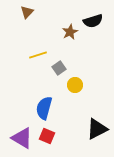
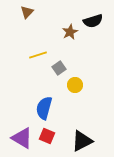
black triangle: moved 15 px left, 12 px down
